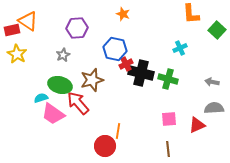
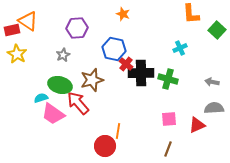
blue hexagon: moved 1 px left
red cross: rotated 24 degrees counterclockwise
black cross: rotated 15 degrees counterclockwise
brown line: rotated 28 degrees clockwise
